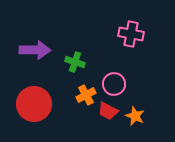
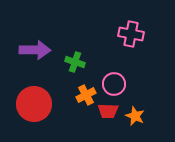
red trapezoid: rotated 25 degrees counterclockwise
